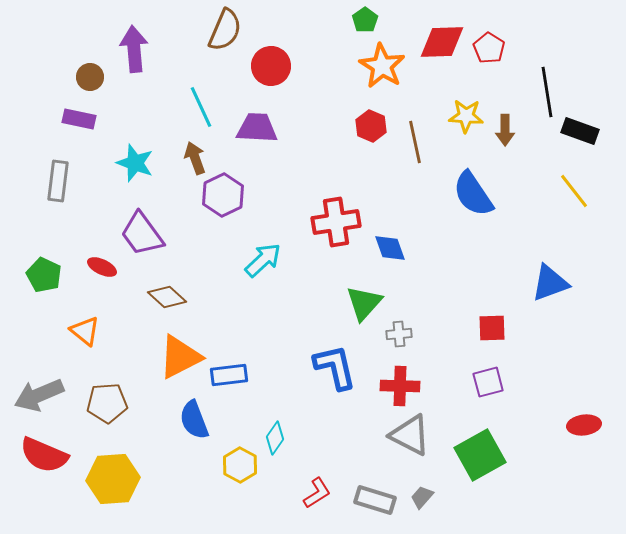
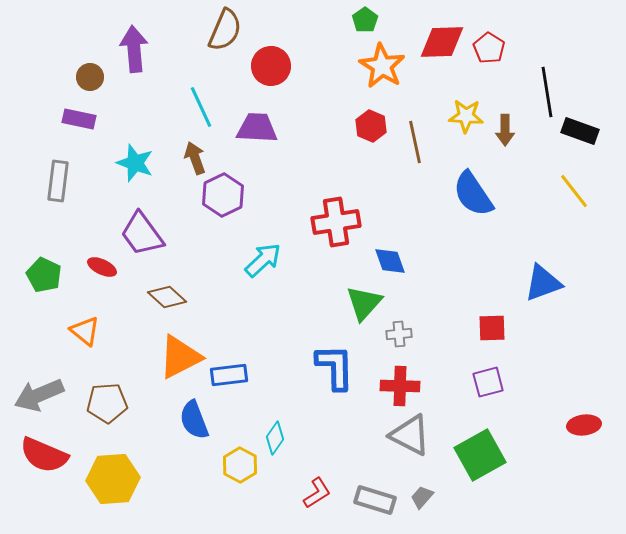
blue diamond at (390, 248): moved 13 px down
blue triangle at (550, 283): moved 7 px left
blue L-shape at (335, 367): rotated 12 degrees clockwise
